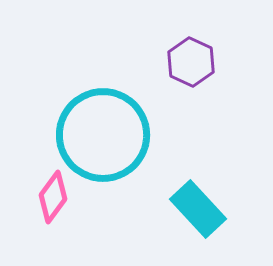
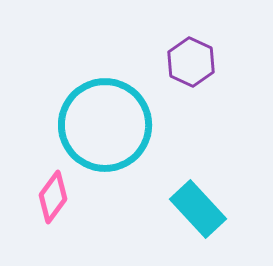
cyan circle: moved 2 px right, 10 px up
